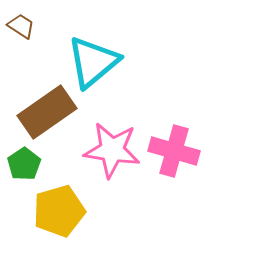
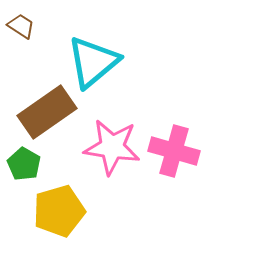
pink star: moved 3 px up
green pentagon: rotated 8 degrees counterclockwise
